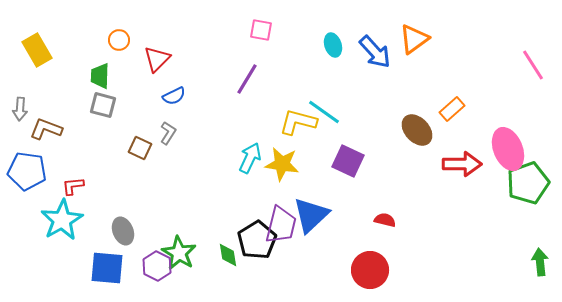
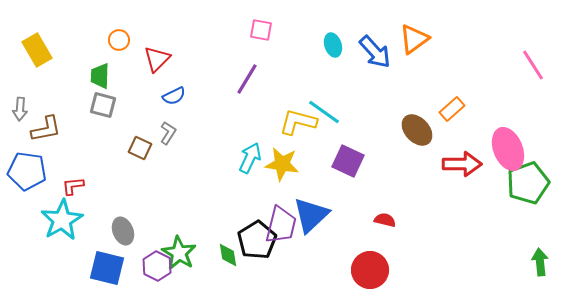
brown L-shape: rotated 148 degrees clockwise
blue square: rotated 9 degrees clockwise
